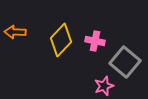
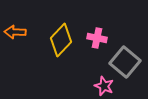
pink cross: moved 2 px right, 3 px up
pink star: rotated 30 degrees counterclockwise
